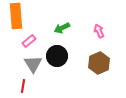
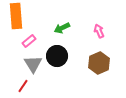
red line: rotated 24 degrees clockwise
